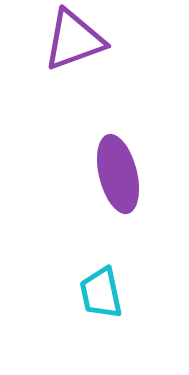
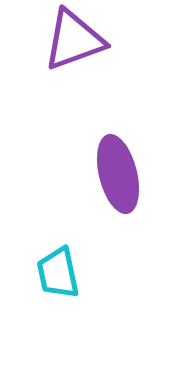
cyan trapezoid: moved 43 px left, 20 px up
